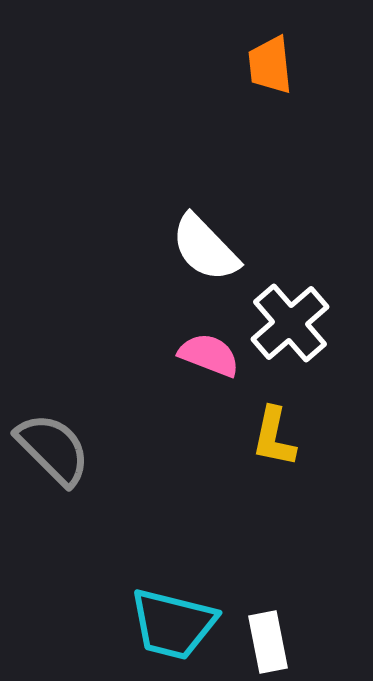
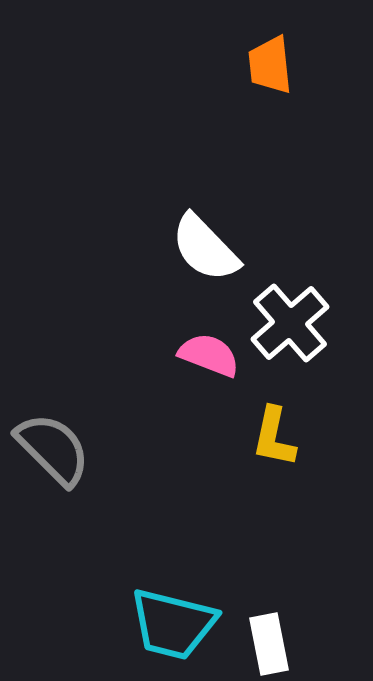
white rectangle: moved 1 px right, 2 px down
